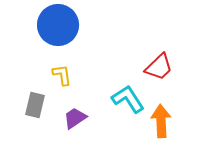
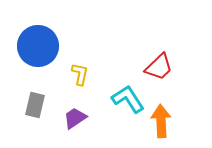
blue circle: moved 20 px left, 21 px down
yellow L-shape: moved 18 px right, 1 px up; rotated 20 degrees clockwise
